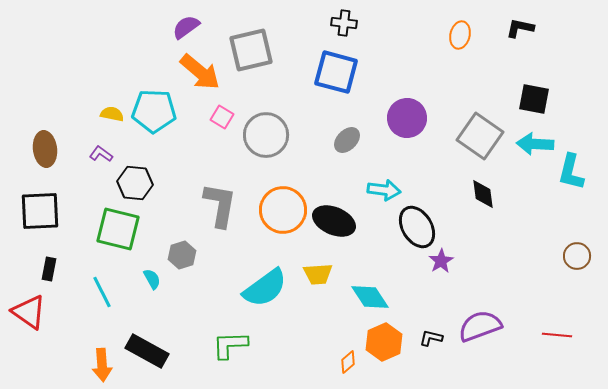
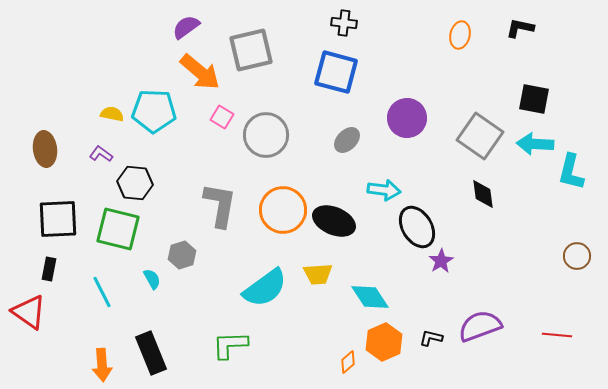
black square at (40, 211): moved 18 px right, 8 px down
black rectangle at (147, 351): moved 4 px right, 2 px down; rotated 39 degrees clockwise
